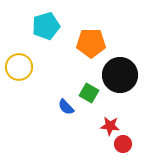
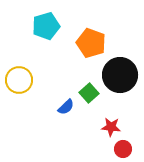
orange pentagon: rotated 20 degrees clockwise
yellow circle: moved 13 px down
green square: rotated 18 degrees clockwise
blue semicircle: rotated 90 degrees counterclockwise
red star: moved 1 px right, 1 px down
red circle: moved 5 px down
